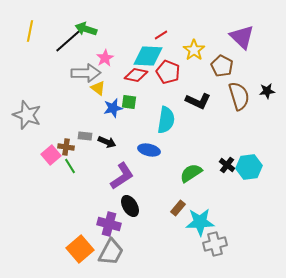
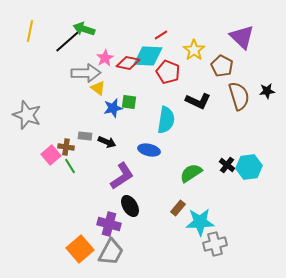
green arrow: moved 2 px left
red diamond: moved 8 px left, 12 px up
